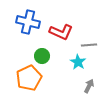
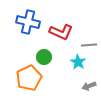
green circle: moved 2 px right, 1 px down
gray arrow: rotated 136 degrees counterclockwise
